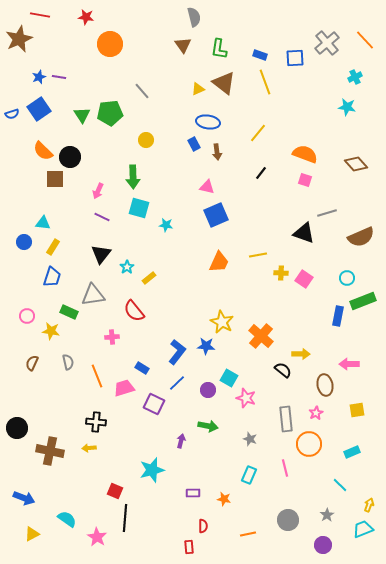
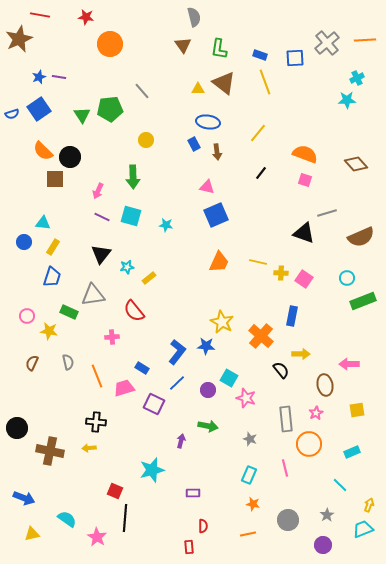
orange line at (365, 40): rotated 50 degrees counterclockwise
cyan cross at (355, 77): moved 2 px right, 1 px down
yellow triangle at (198, 89): rotated 24 degrees clockwise
cyan star at (347, 107): moved 7 px up; rotated 12 degrees counterclockwise
green pentagon at (110, 113): moved 4 px up
cyan square at (139, 208): moved 8 px left, 8 px down
yellow line at (258, 255): moved 7 px down; rotated 24 degrees clockwise
cyan star at (127, 267): rotated 24 degrees clockwise
blue rectangle at (338, 316): moved 46 px left
yellow star at (51, 331): moved 2 px left
black semicircle at (283, 370): moved 2 px left; rotated 12 degrees clockwise
orange star at (224, 499): moved 29 px right, 5 px down
yellow triangle at (32, 534): rotated 14 degrees clockwise
